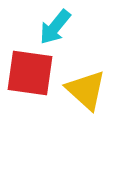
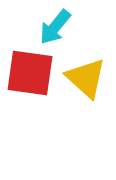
yellow triangle: moved 12 px up
